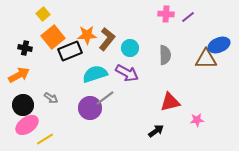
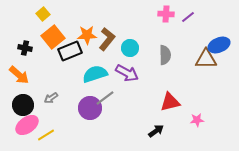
orange arrow: rotated 70 degrees clockwise
gray arrow: rotated 112 degrees clockwise
yellow line: moved 1 px right, 4 px up
